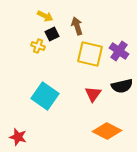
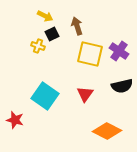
red triangle: moved 8 px left
red star: moved 3 px left, 17 px up
